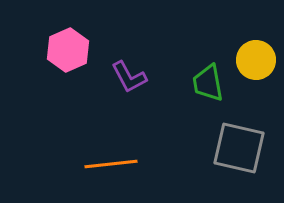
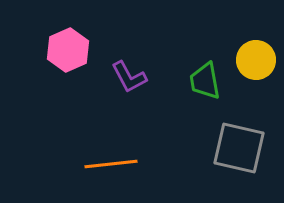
green trapezoid: moved 3 px left, 2 px up
